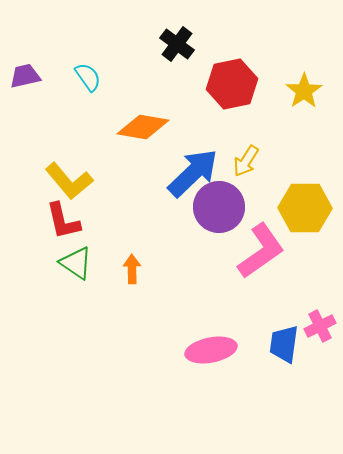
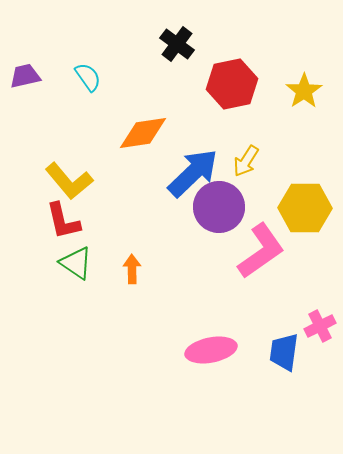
orange diamond: moved 6 px down; rotated 18 degrees counterclockwise
blue trapezoid: moved 8 px down
